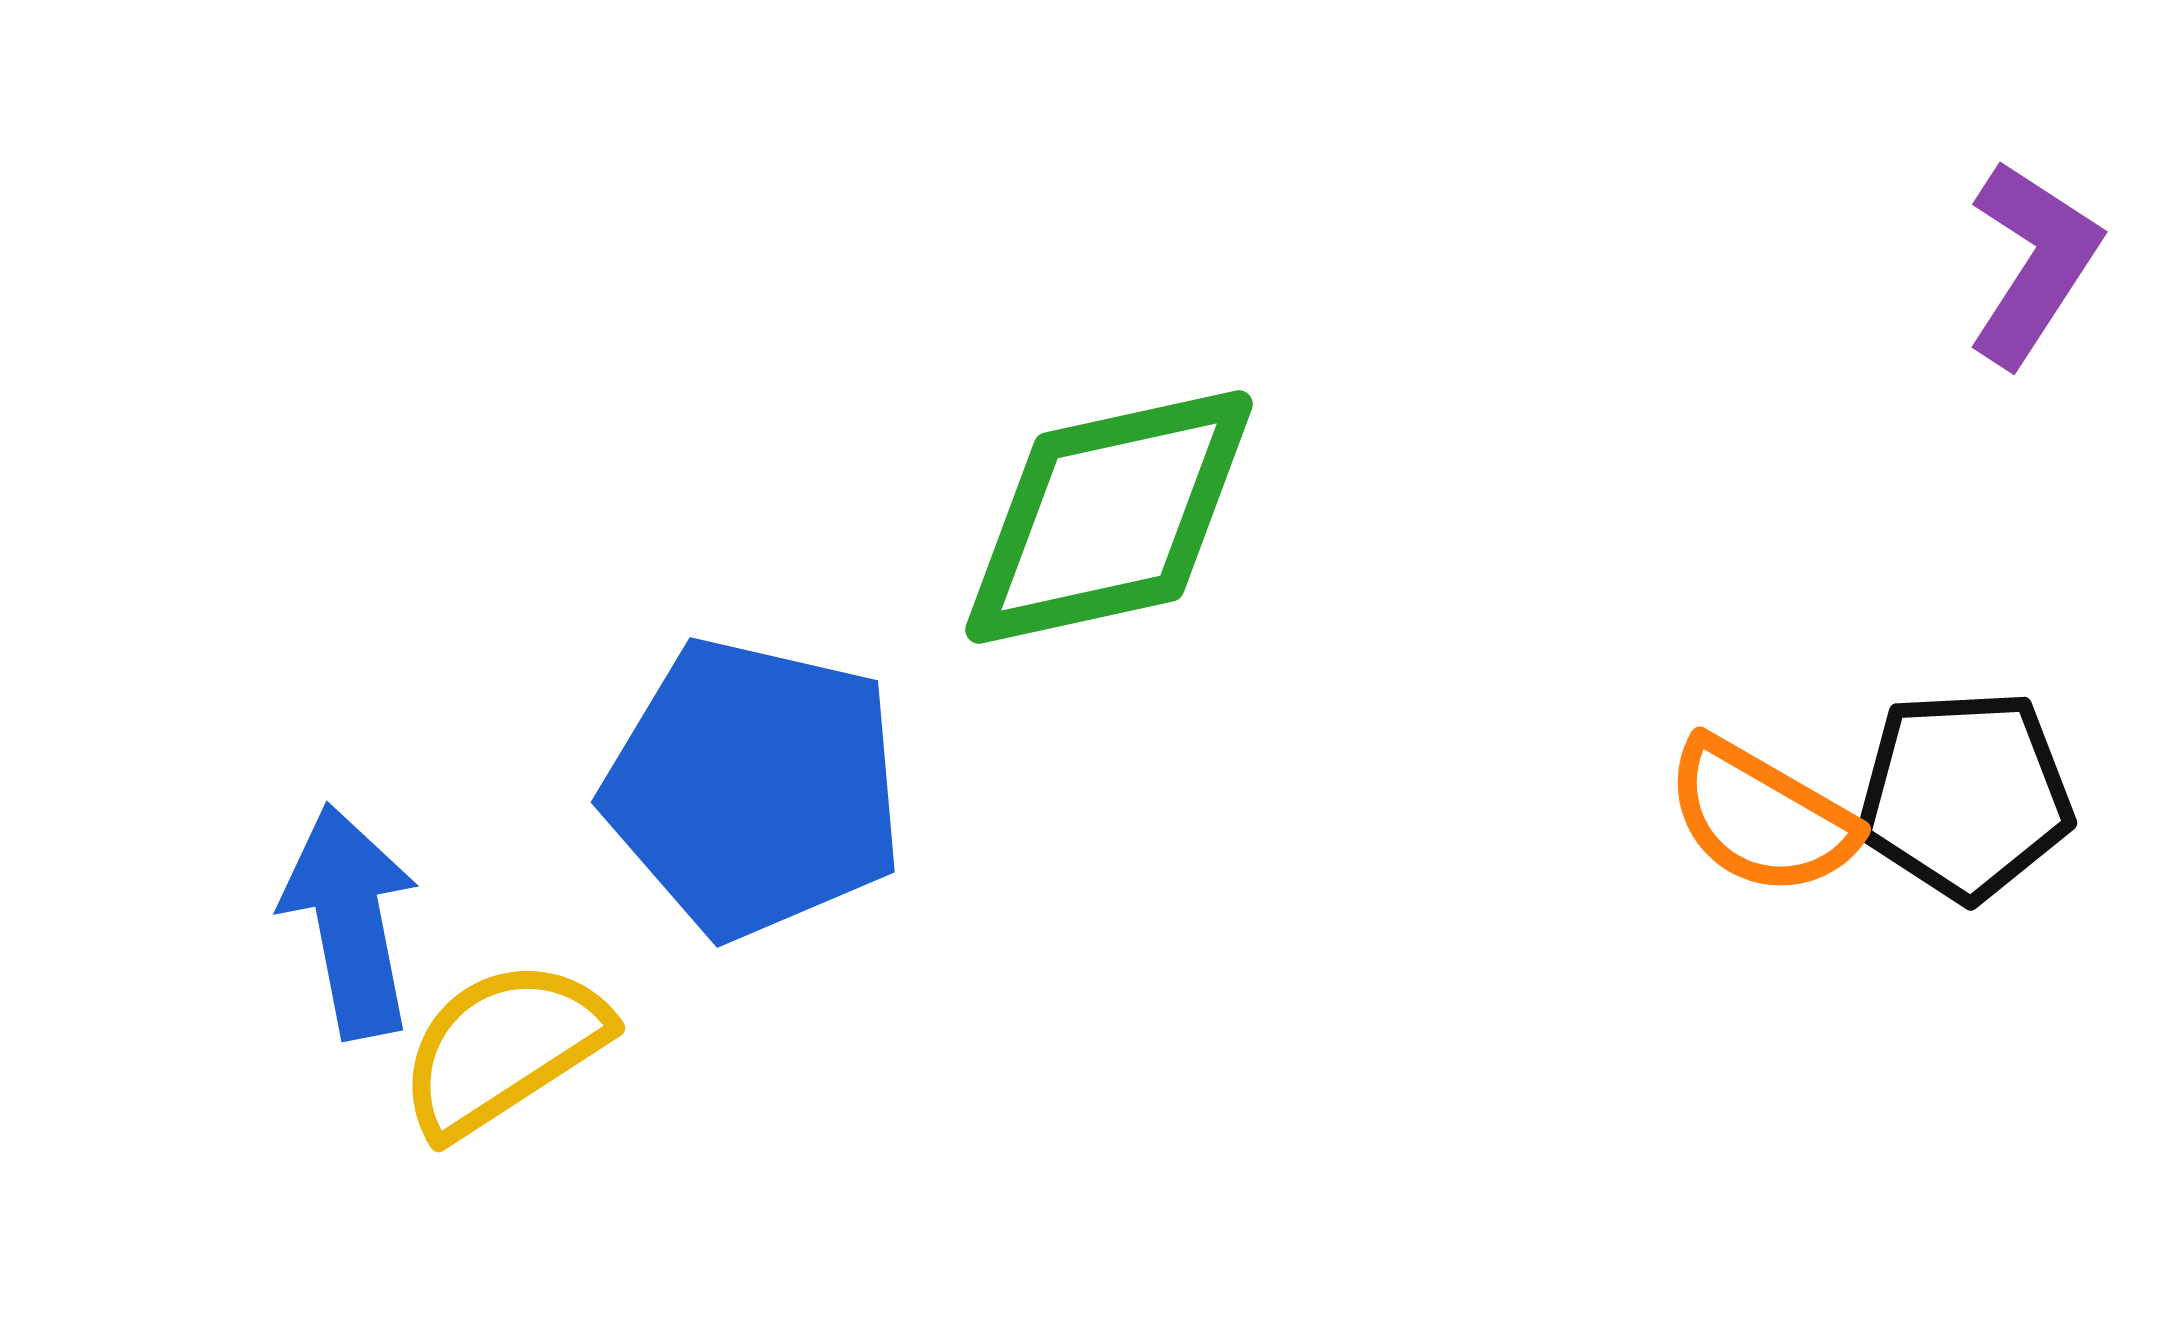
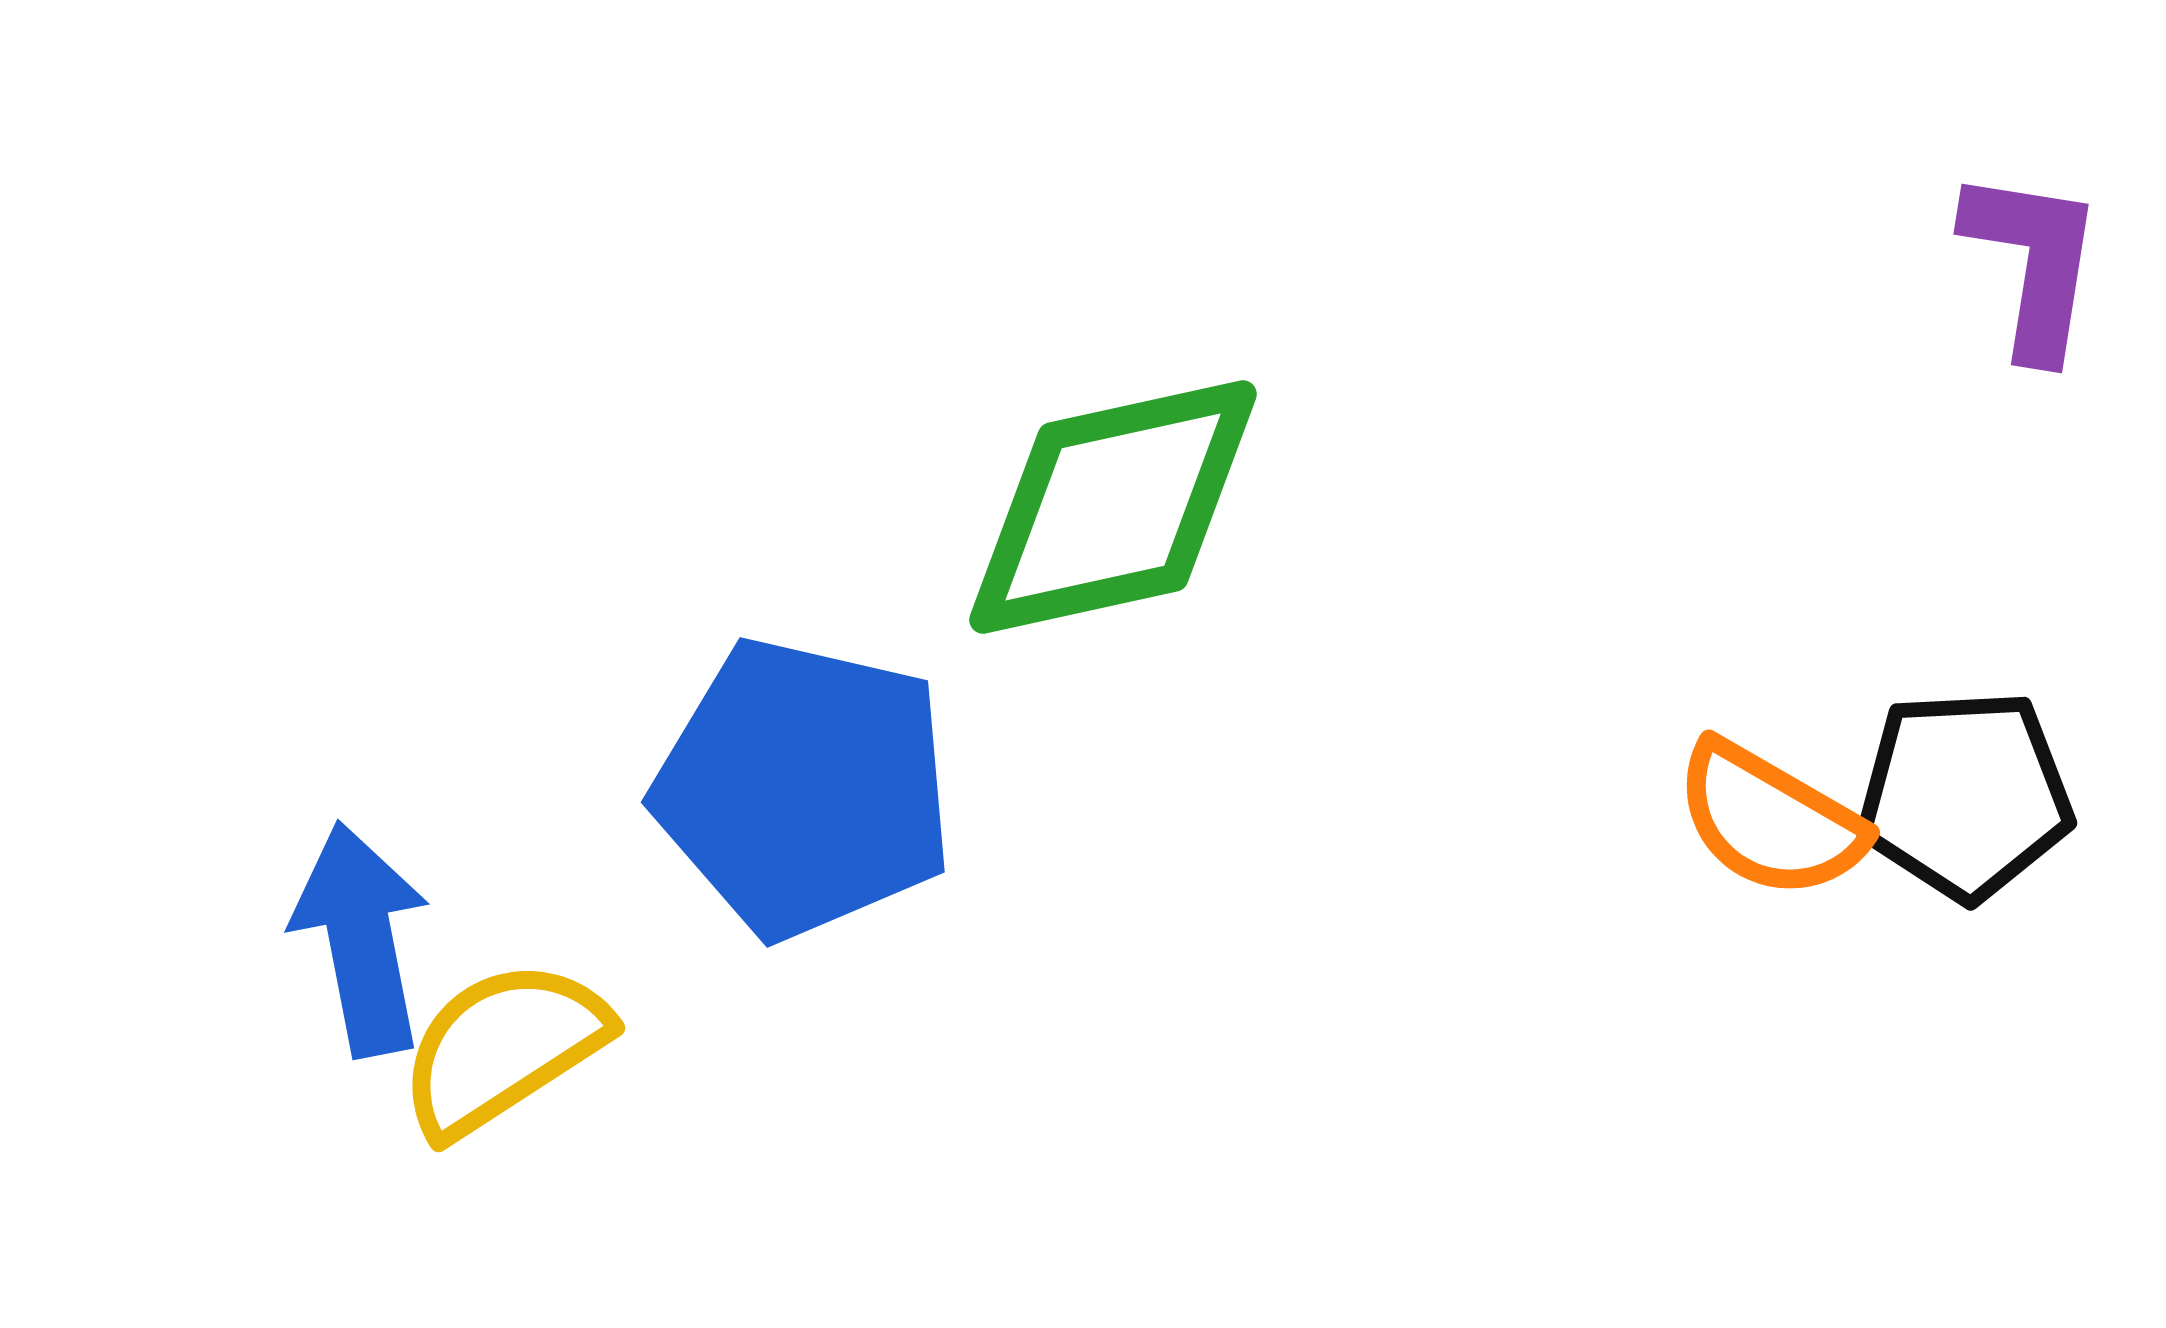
purple L-shape: rotated 24 degrees counterclockwise
green diamond: moved 4 px right, 10 px up
blue pentagon: moved 50 px right
orange semicircle: moved 9 px right, 3 px down
blue arrow: moved 11 px right, 18 px down
